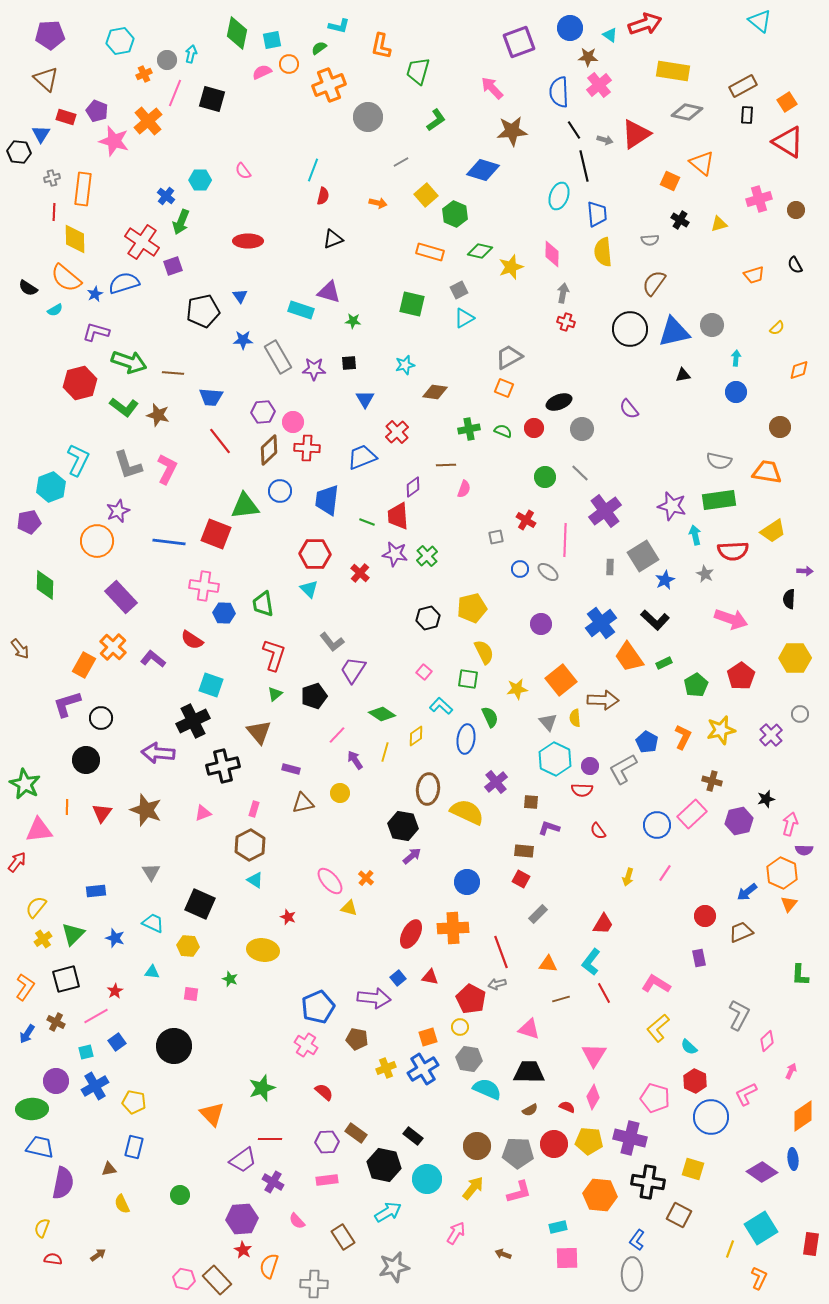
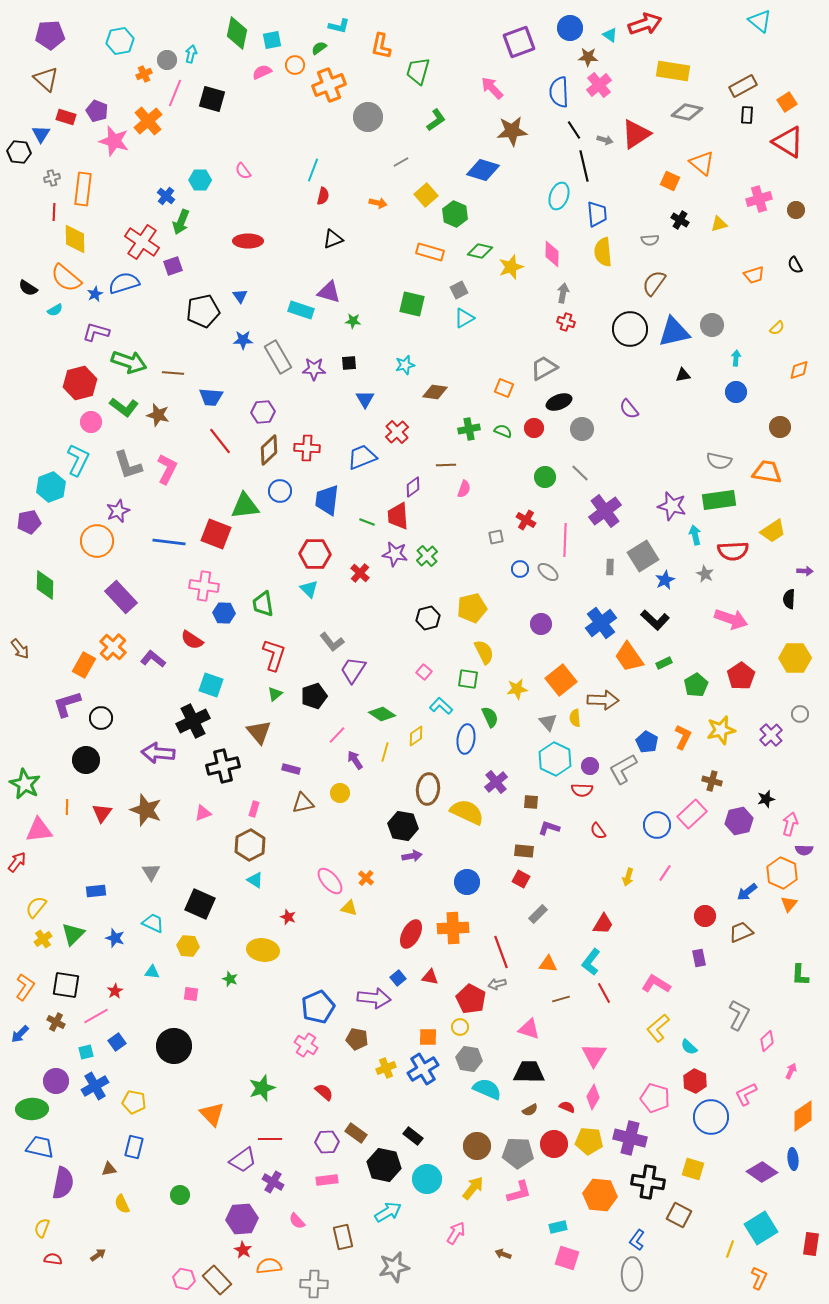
orange circle at (289, 64): moved 6 px right, 1 px down
gray trapezoid at (509, 357): moved 35 px right, 11 px down
pink circle at (293, 422): moved 202 px left
purple arrow at (412, 856): rotated 30 degrees clockwise
black square at (66, 979): moved 6 px down; rotated 24 degrees clockwise
blue arrow at (27, 1034): moved 7 px left; rotated 12 degrees clockwise
orange square at (428, 1037): rotated 18 degrees clockwise
brown rectangle at (343, 1237): rotated 20 degrees clockwise
pink square at (567, 1258): rotated 20 degrees clockwise
orange semicircle at (269, 1266): rotated 65 degrees clockwise
